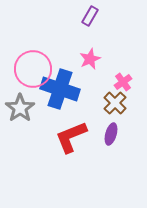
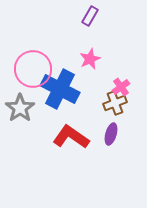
pink cross: moved 2 px left, 5 px down
blue cross: rotated 9 degrees clockwise
brown cross: rotated 25 degrees clockwise
red L-shape: rotated 57 degrees clockwise
